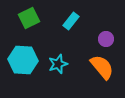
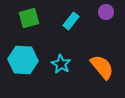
green square: rotated 10 degrees clockwise
purple circle: moved 27 px up
cyan star: moved 3 px right; rotated 24 degrees counterclockwise
